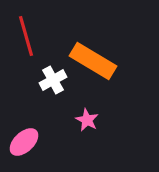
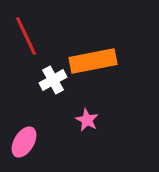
red line: rotated 9 degrees counterclockwise
orange rectangle: rotated 42 degrees counterclockwise
pink ellipse: rotated 16 degrees counterclockwise
